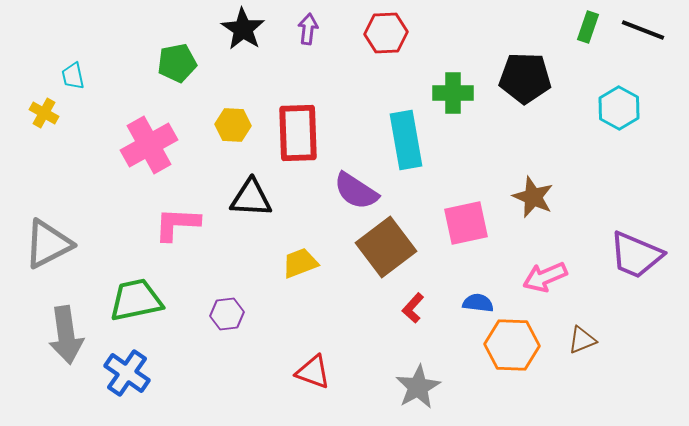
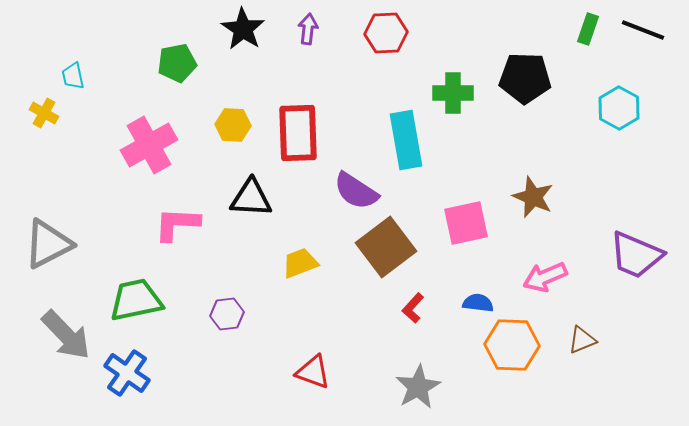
green rectangle: moved 2 px down
gray arrow: rotated 36 degrees counterclockwise
